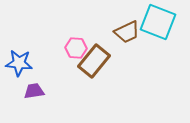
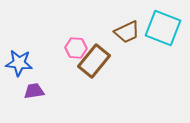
cyan square: moved 5 px right, 6 px down
